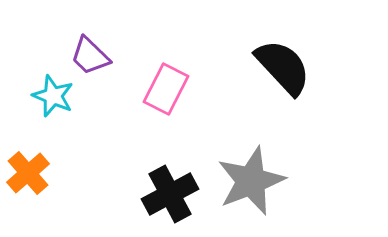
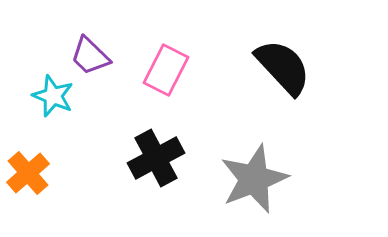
pink rectangle: moved 19 px up
gray star: moved 3 px right, 2 px up
black cross: moved 14 px left, 36 px up
